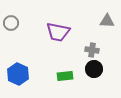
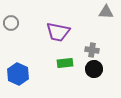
gray triangle: moved 1 px left, 9 px up
green rectangle: moved 13 px up
